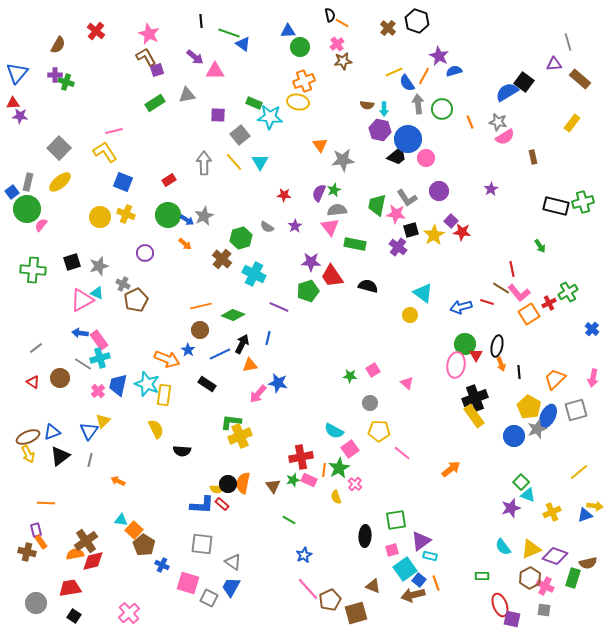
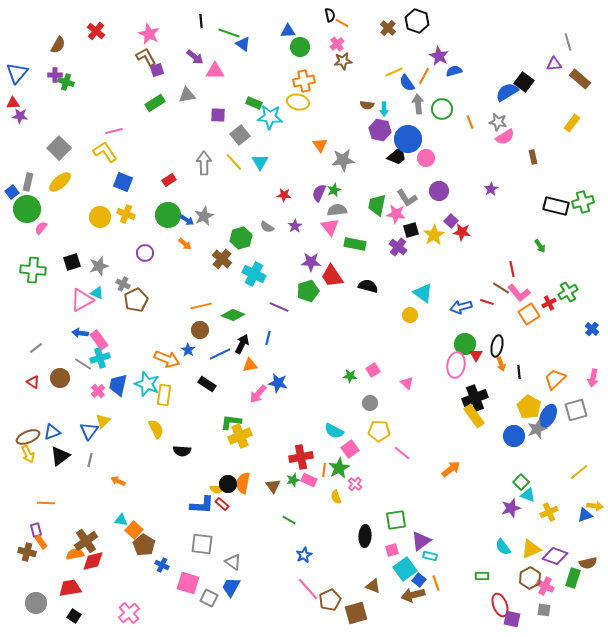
orange cross at (304, 81): rotated 10 degrees clockwise
pink semicircle at (41, 225): moved 3 px down
yellow cross at (552, 512): moved 3 px left
